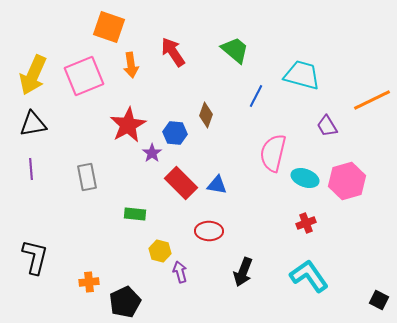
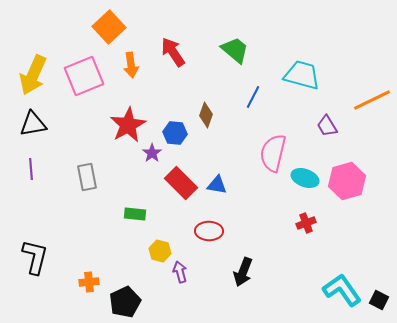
orange square: rotated 28 degrees clockwise
blue line: moved 3 px left, 1 px down
cyan L-shape: moved 33 px right, 14 px down
